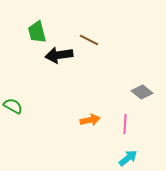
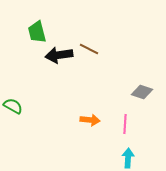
brown line: moved 9 px down
gray diamond: rotated 20 degrees counterclockwise
orange arrow: rotated 18 degrees clockwise
cyan arrow: rotated 48 degrees counterclockwise
